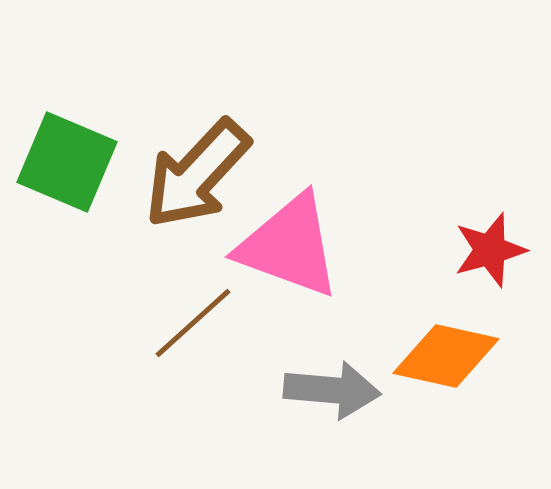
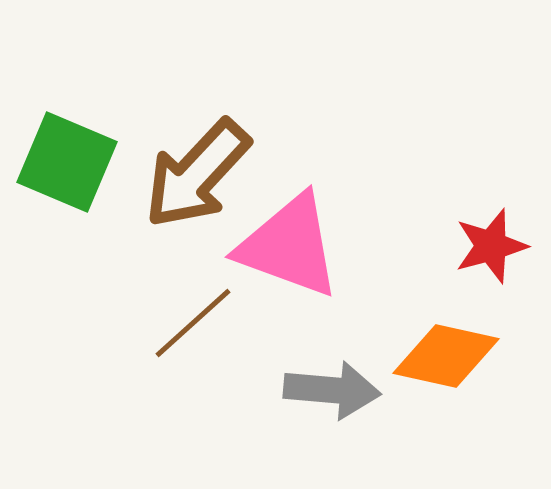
red star: moved 1 px right, 4 px up
